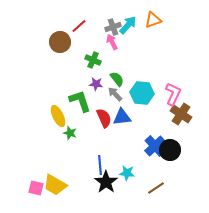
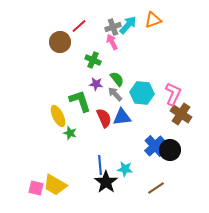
cyan star: moved 2 px left, 4 px up
